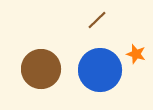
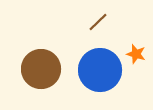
brown line: moved 1 px right, 2 px down
